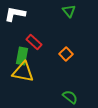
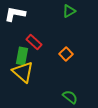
green triangle: rotated 40 degrees clockwise
yellow triangle: rotated 30 degrees clockwise
